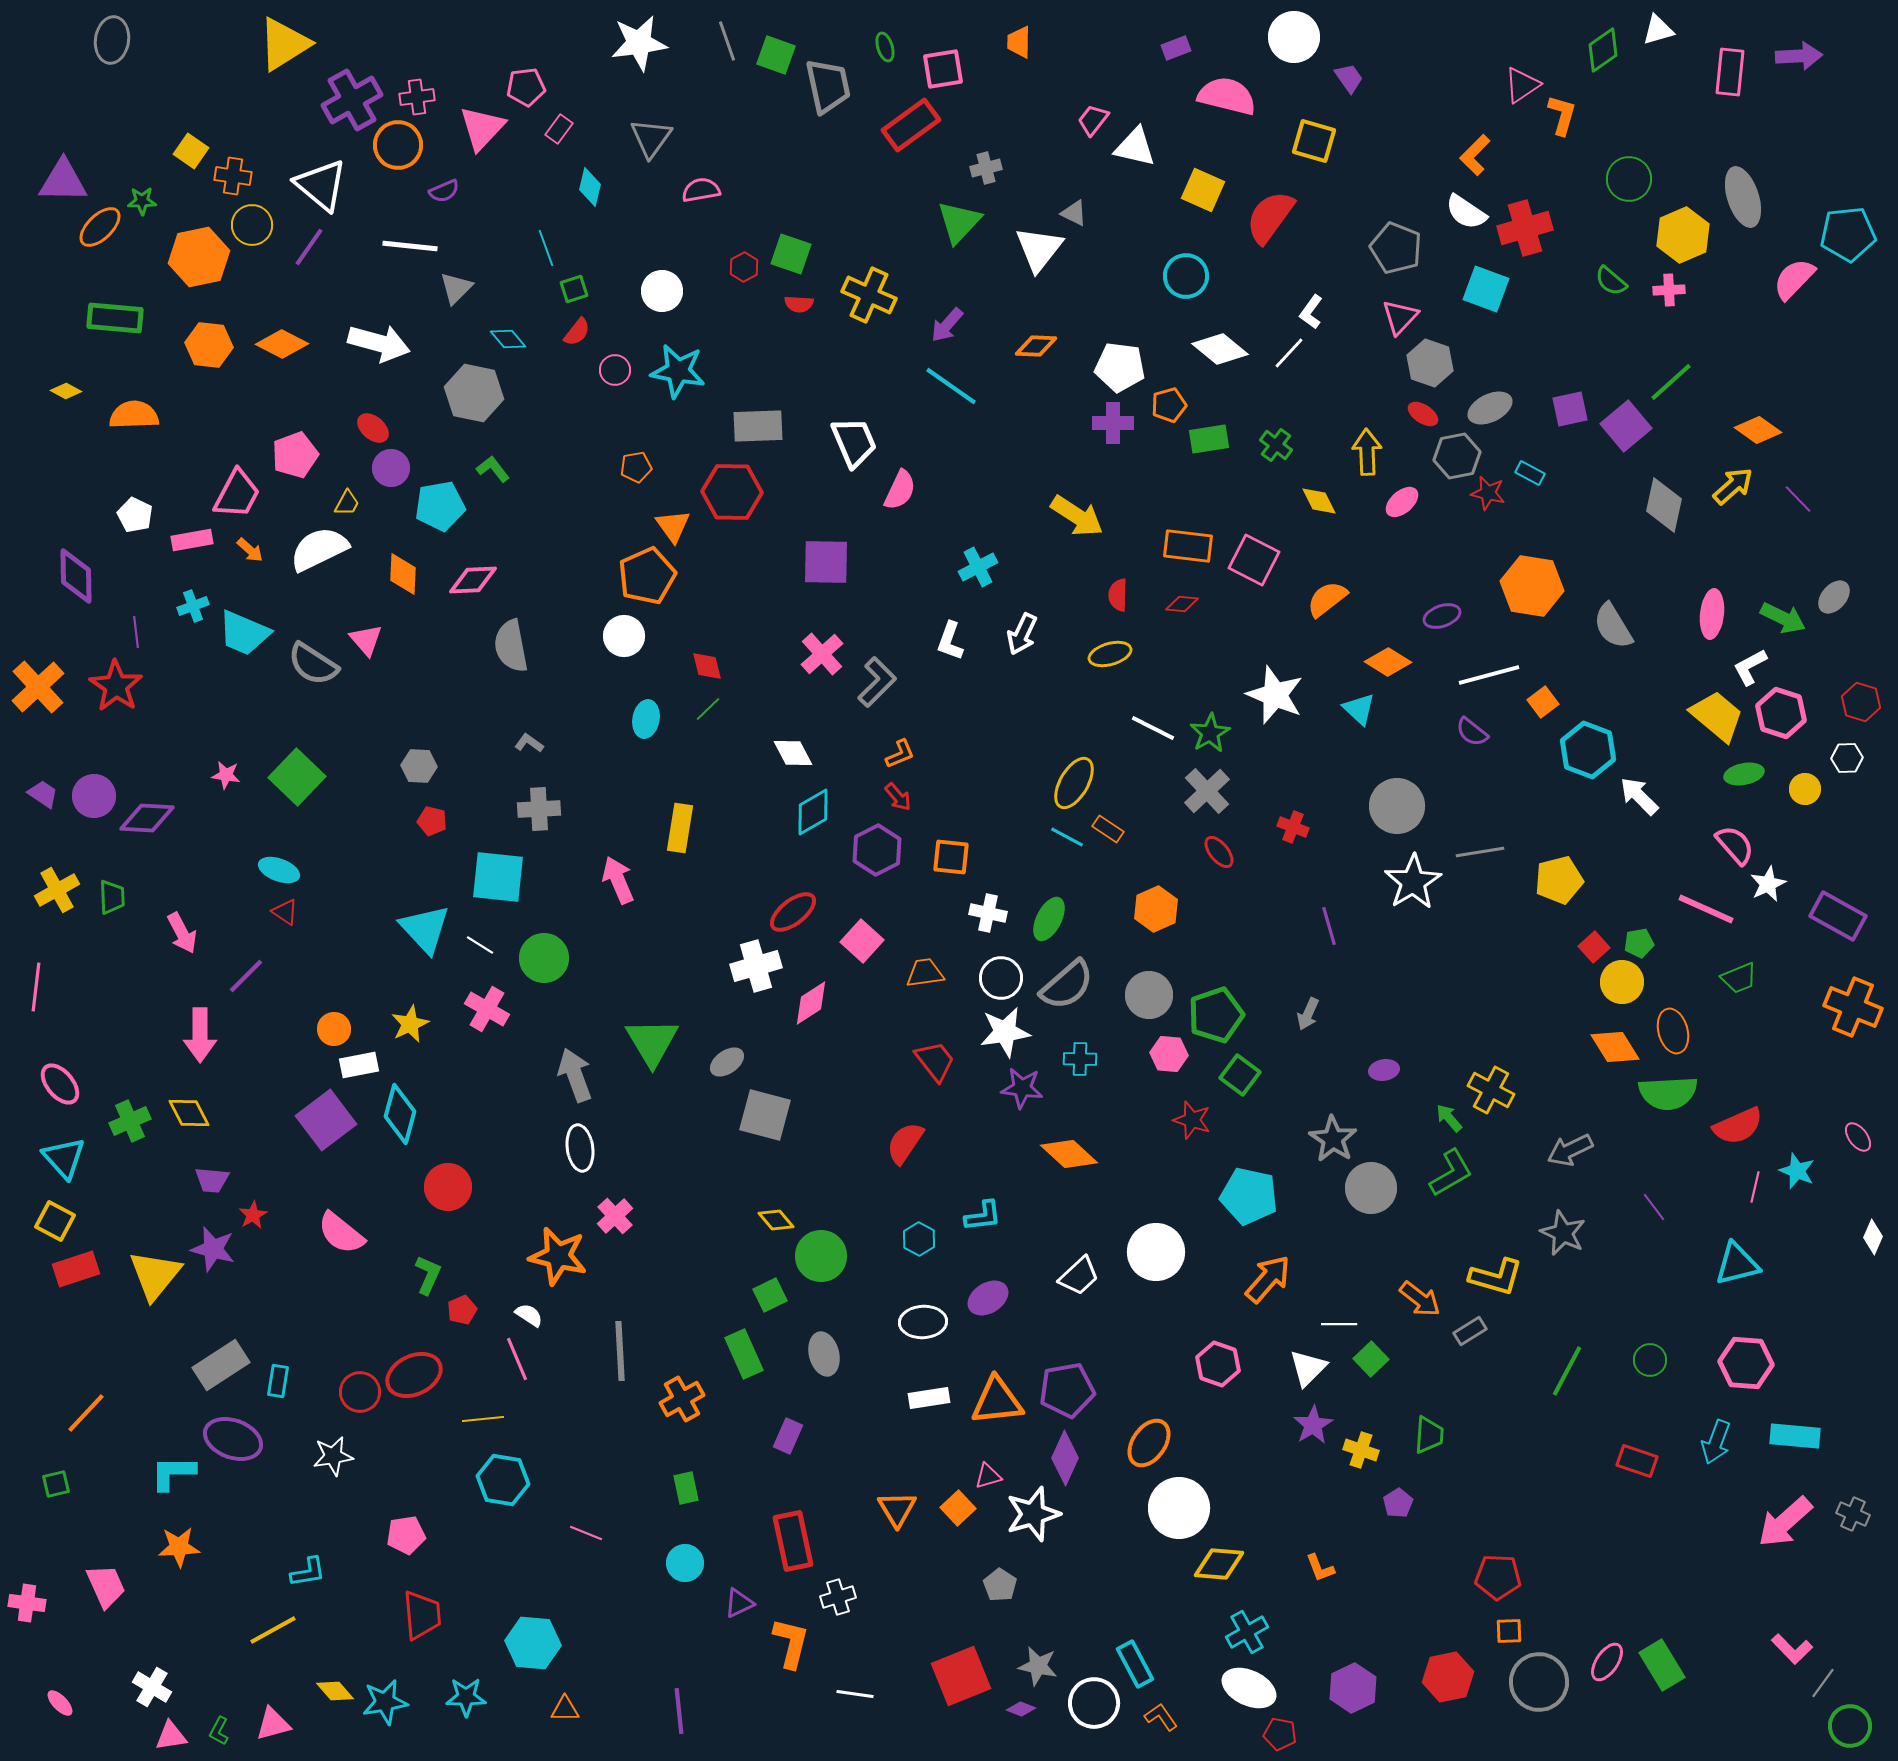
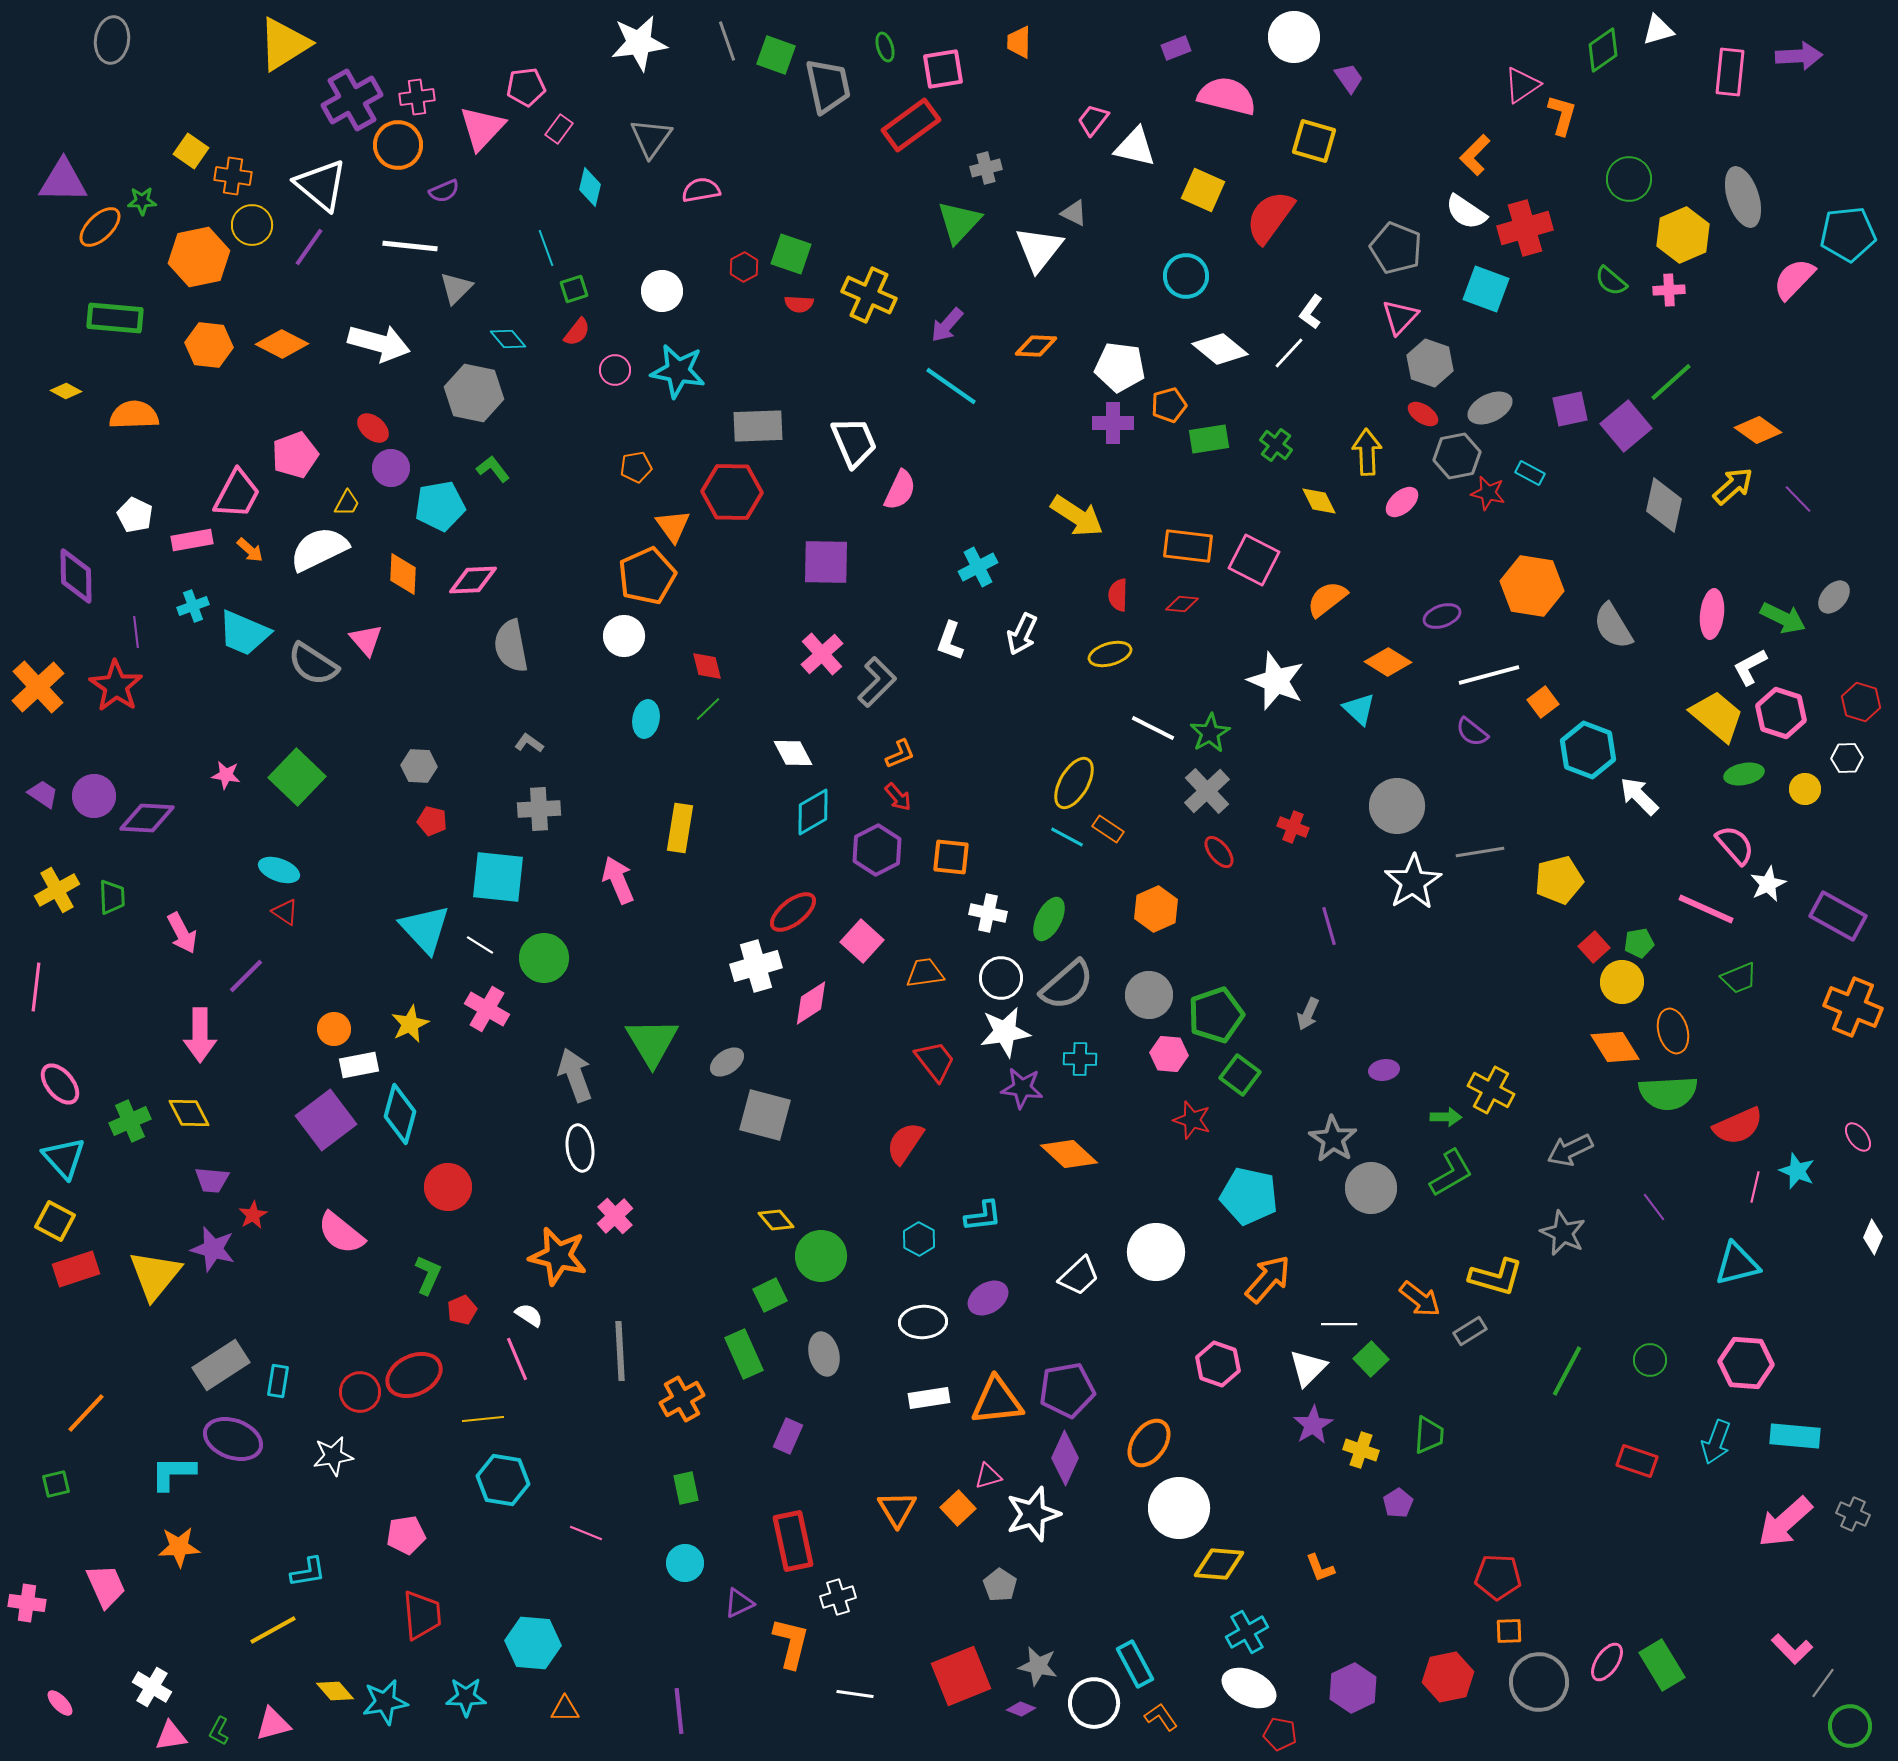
white star at (1275, 695): moved 1 px right, 14 px up
green arrow at (1449, 1118): moved 3 px left, 1 px up; rotated 132 degrees clockwise
